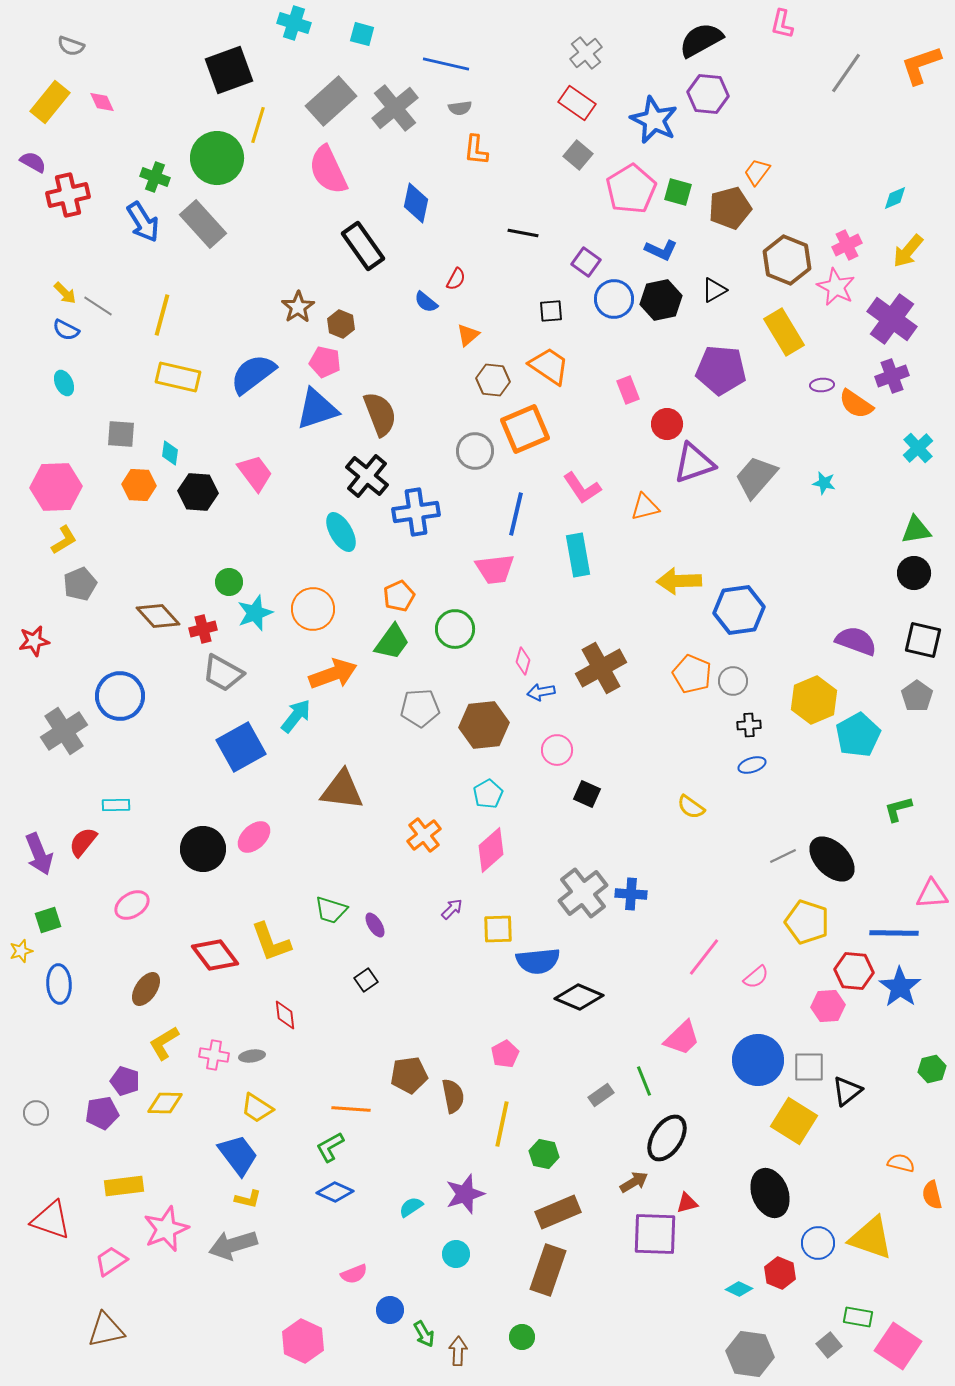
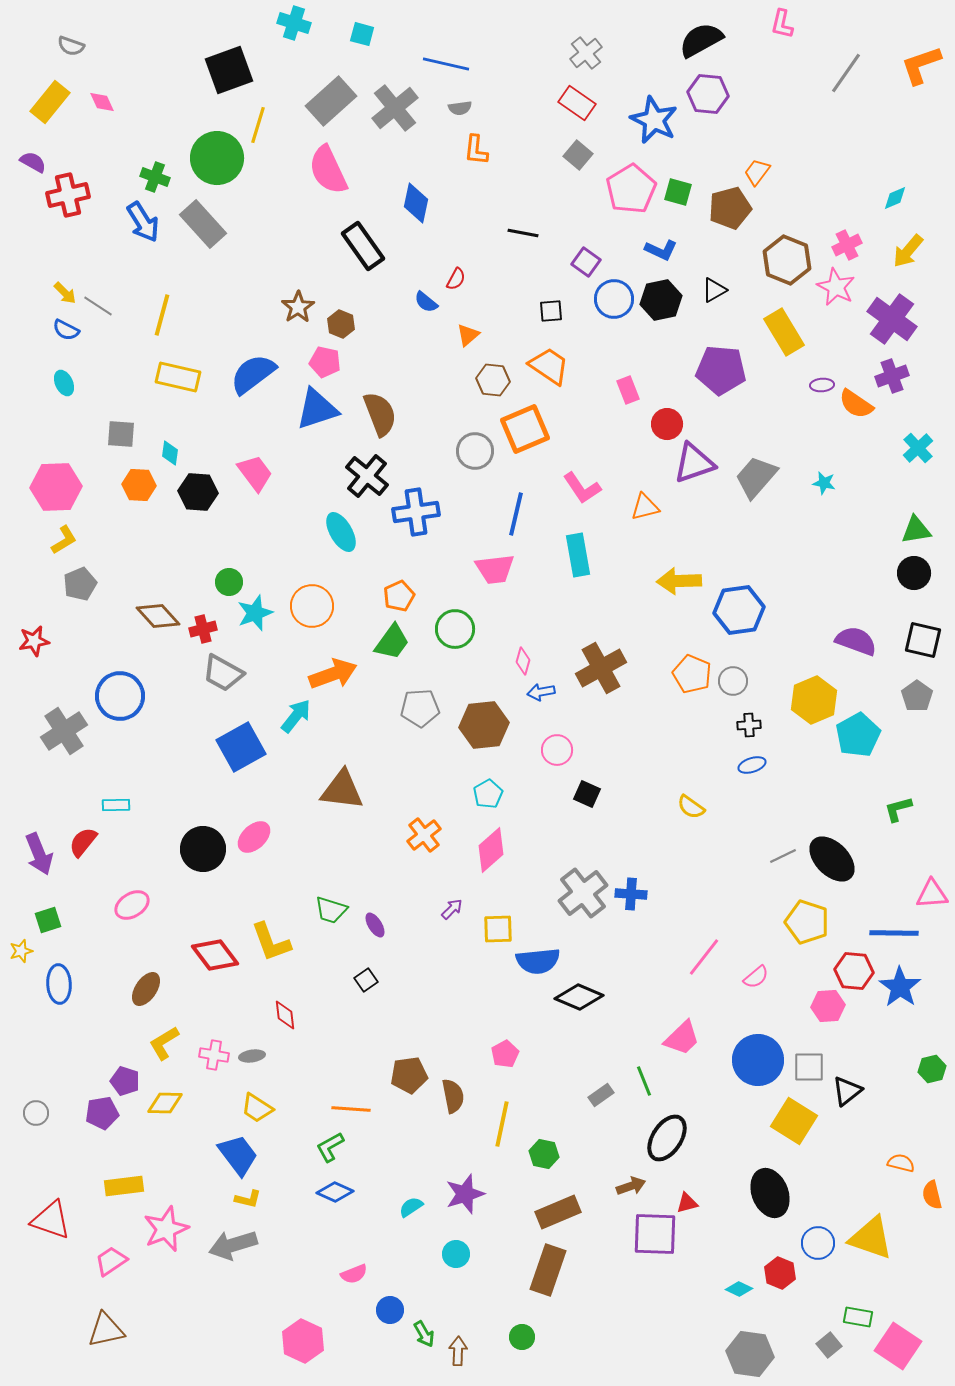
orange circle at (313, 609): moved 1 px left, 3 px up
brown arrow at (634, 1182): moved 3 px left, 4 px down; rotated 12 degrees clockwise
